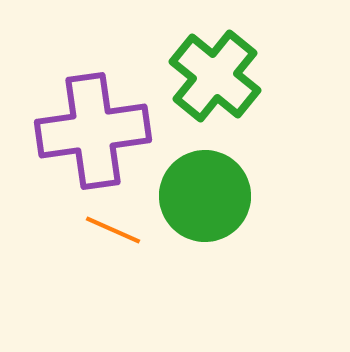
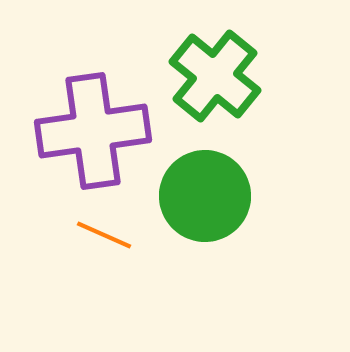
orange line: moved 9 px left, 5 px down
